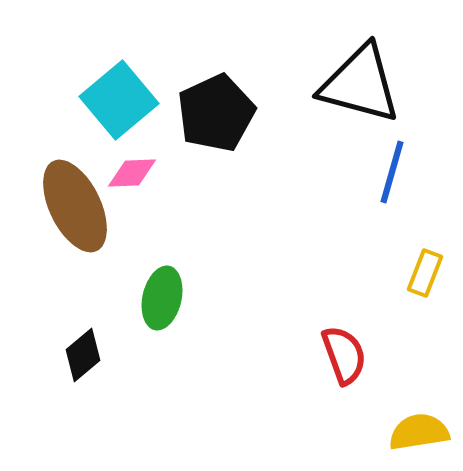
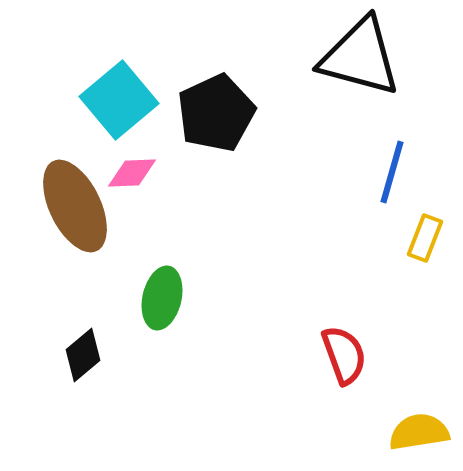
black triangle: moved 27 px up
yellow rectangle: moved 35 px up
